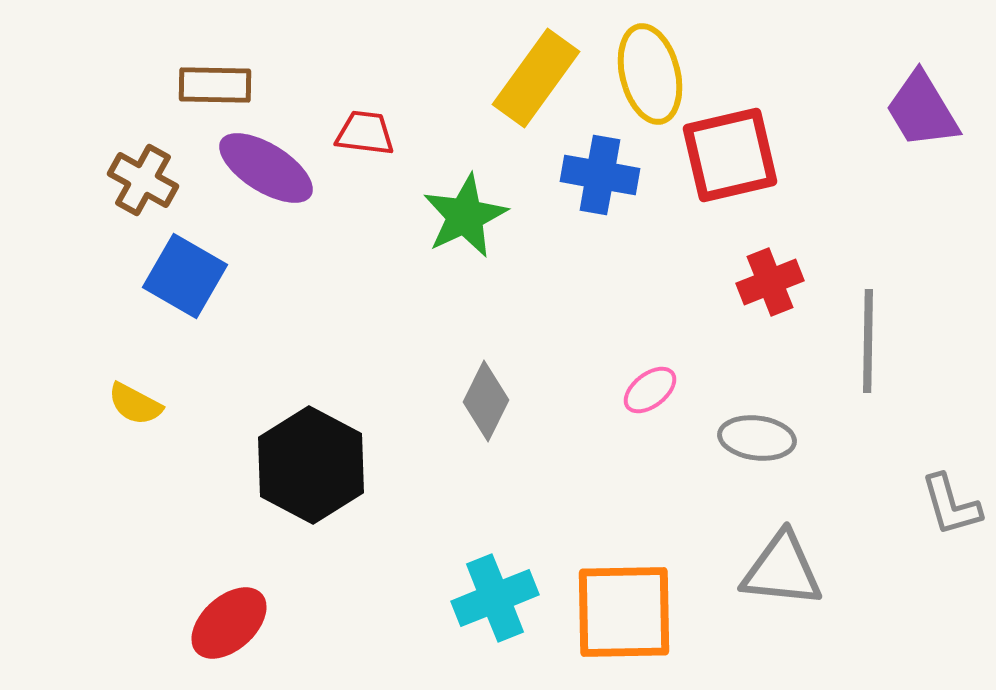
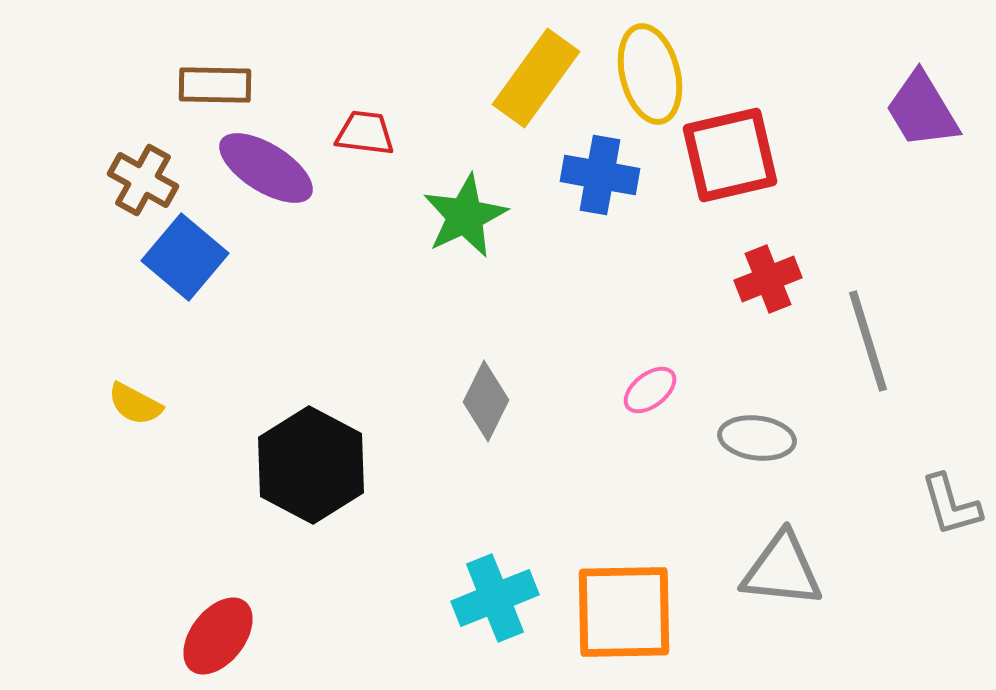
blue square: moved 19 px up; rotated 10 degrees clockwise
red cross: moved 2 px left, 3 px up
gray line: rotated 18 degrees counterclockwise
red ellipse: moved 11 px left, 13 px down; rotated 10 degrees counterclockwise
